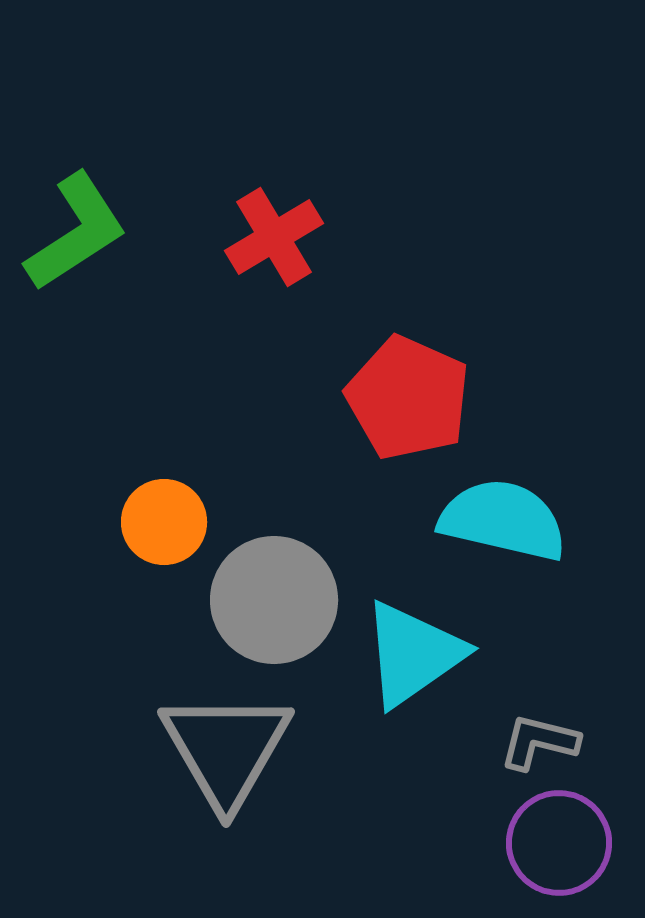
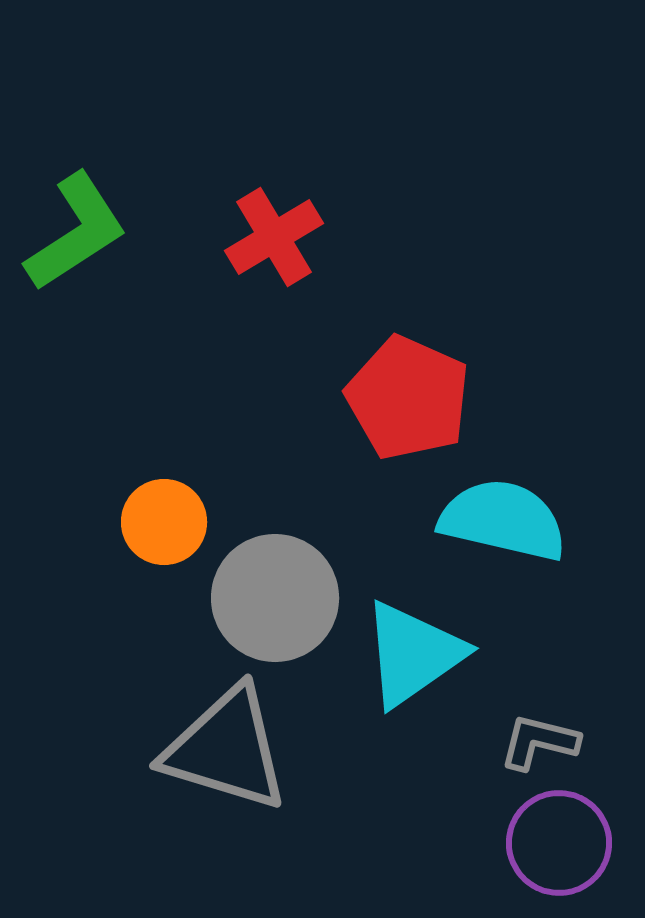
gray circle: moved 1 px right, 2 px up
gray triangle: rotated 43 degrees counterclockwise
